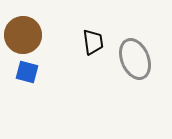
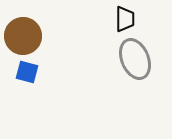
brown circle: moved 1 px down
black trapezoid: moved 32 px right, 23 px up; rotated 8 degrees clockwise
